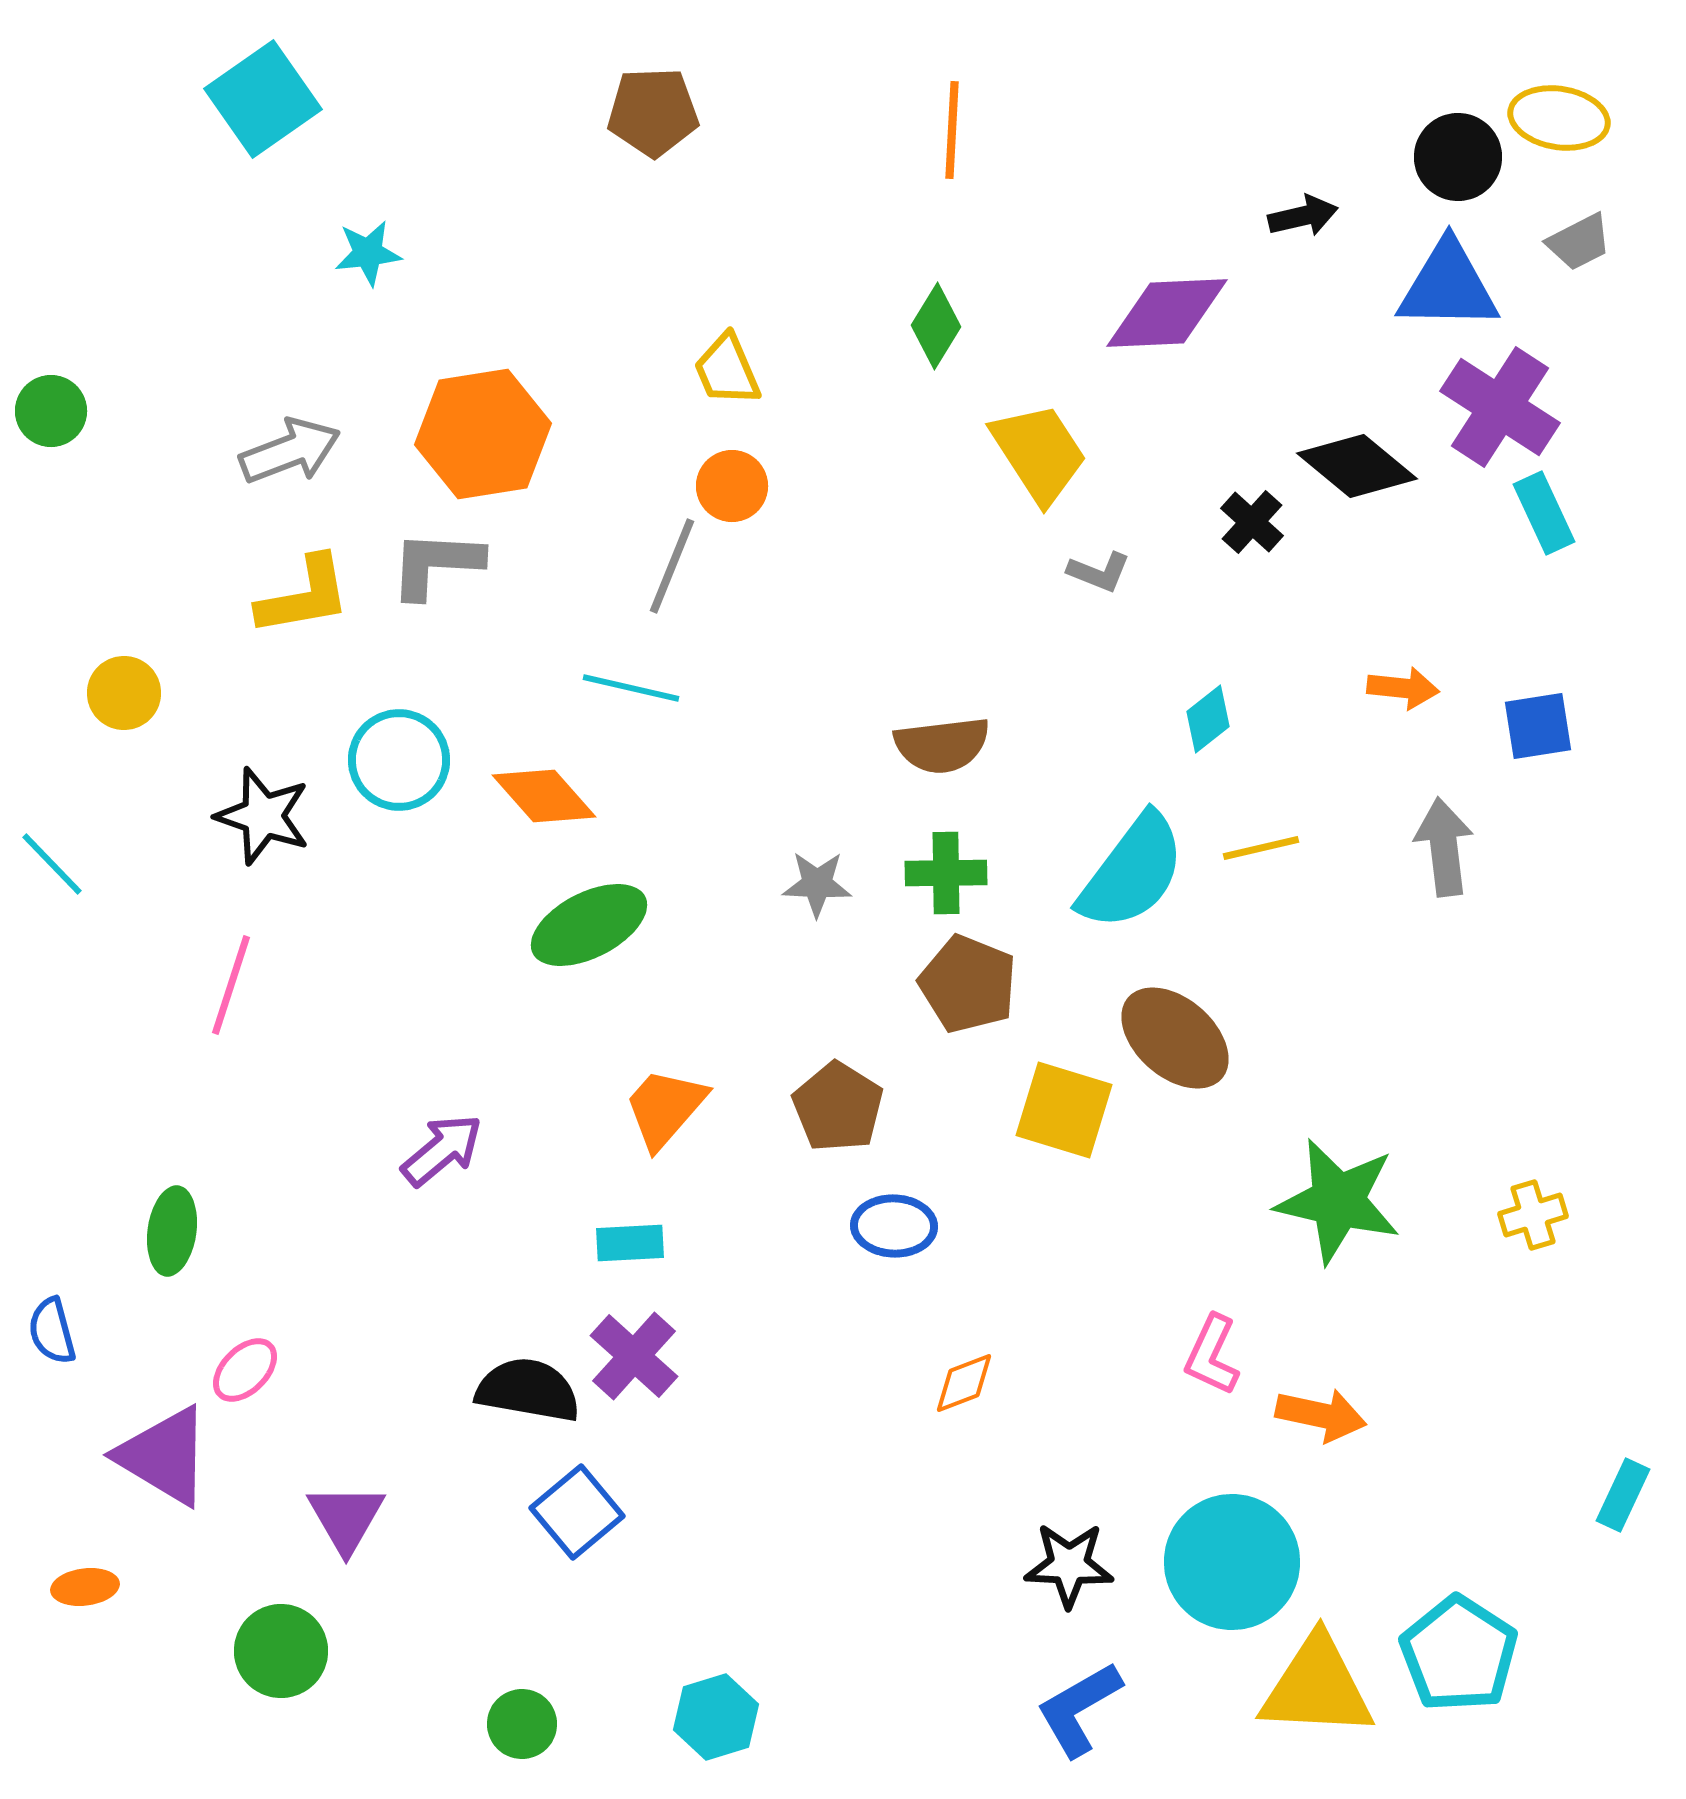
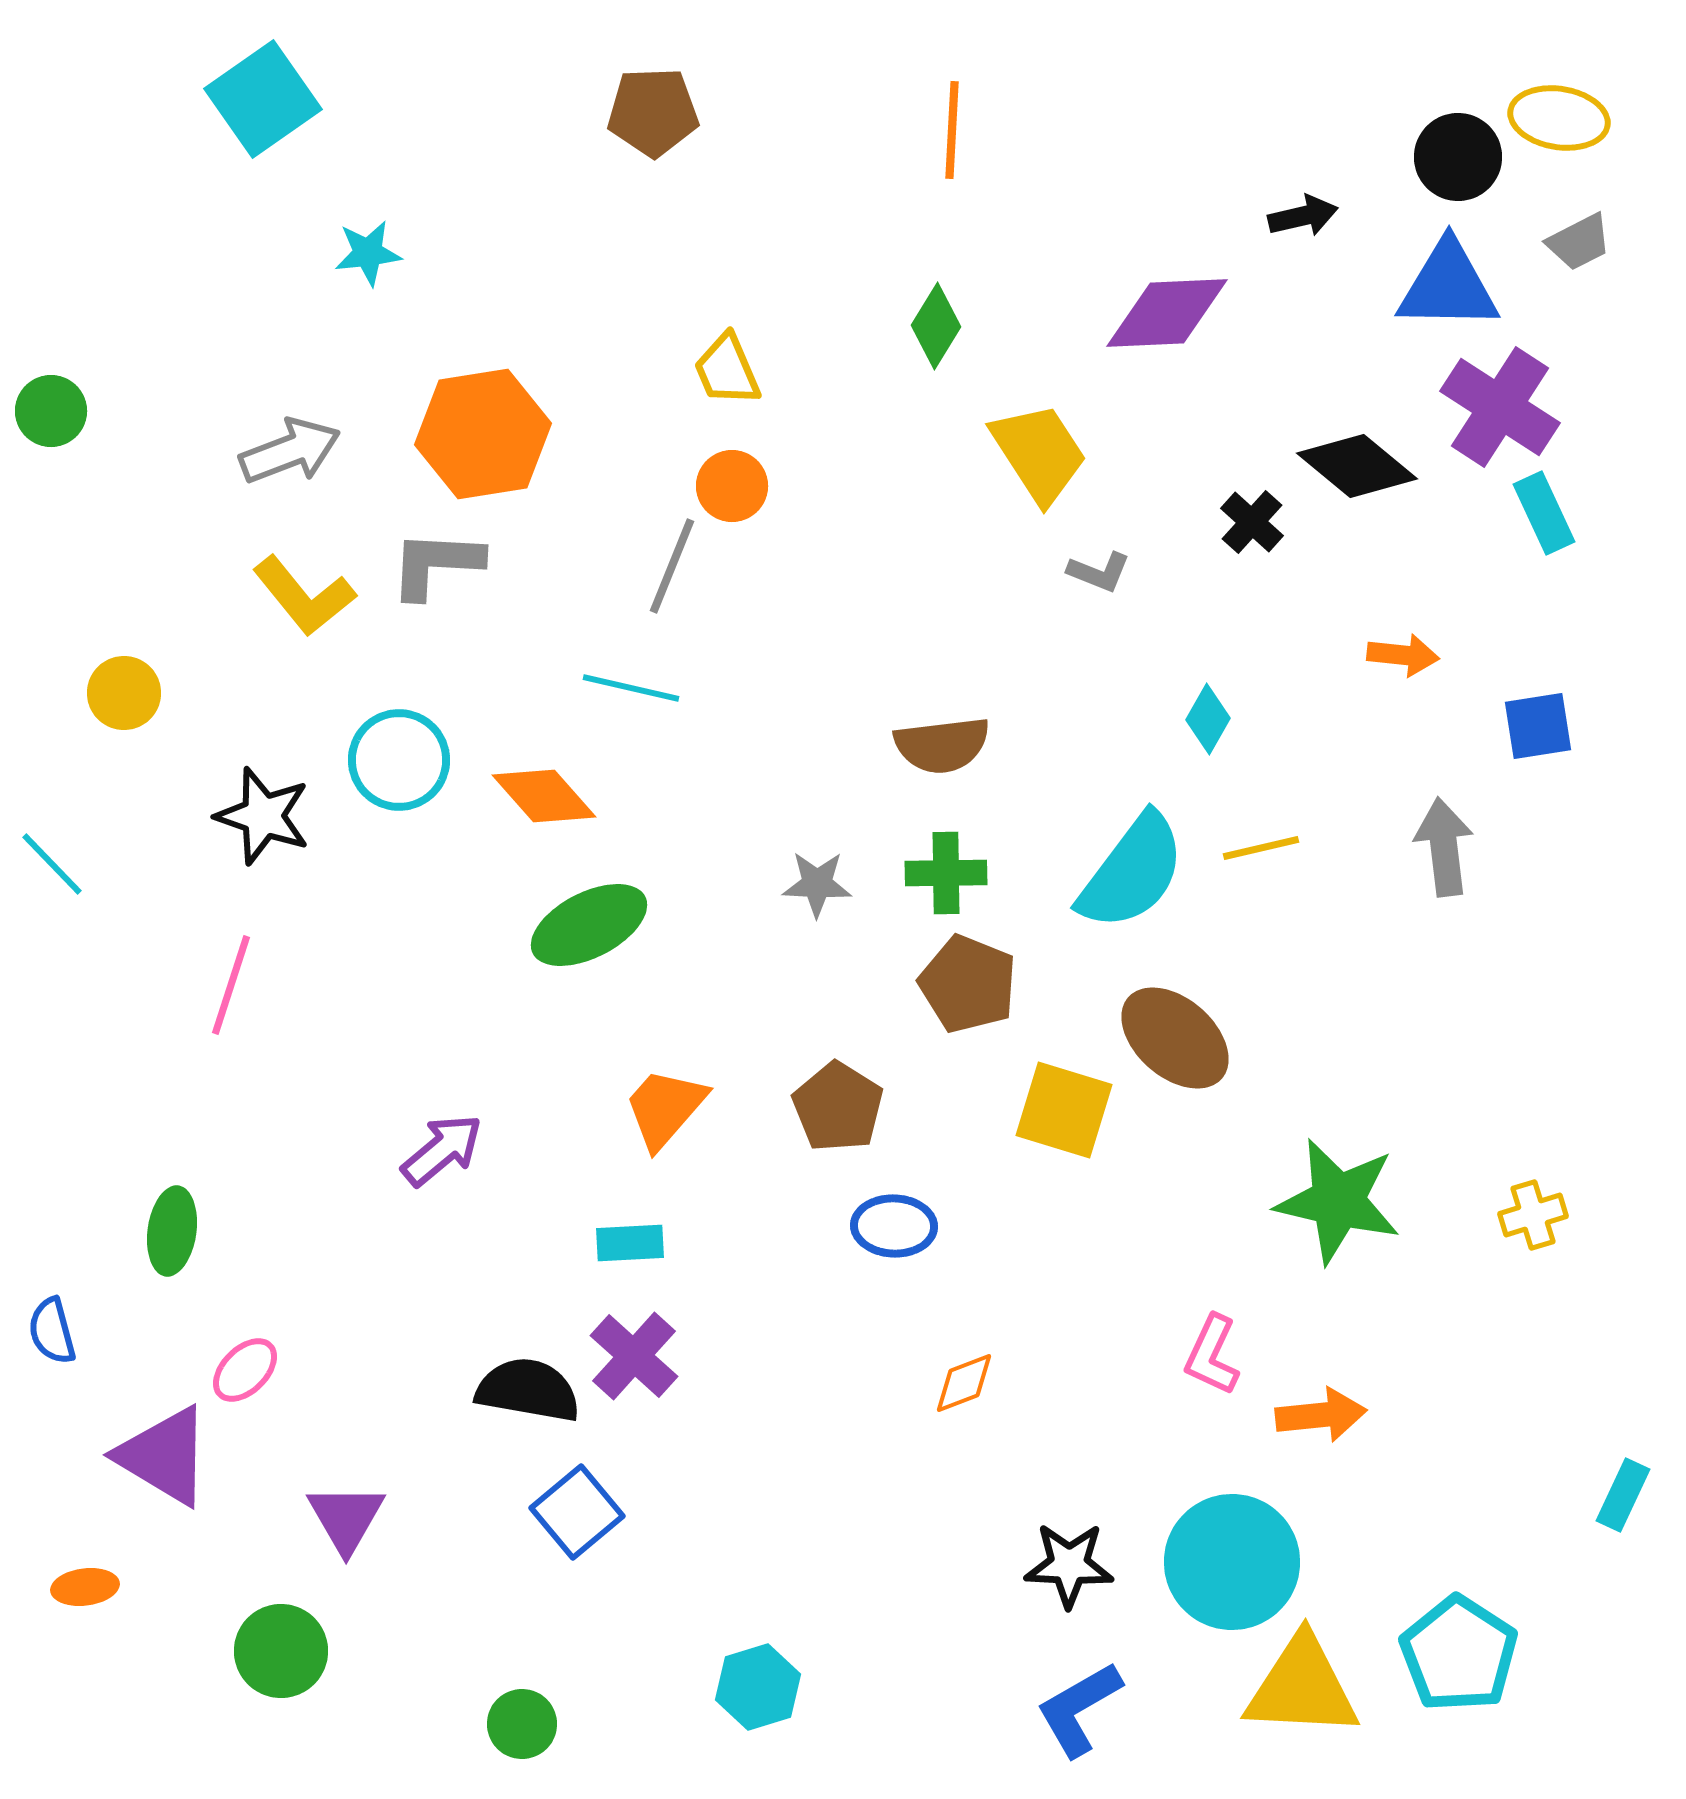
yellow L-shape at (304, 596): rotated 61 degrees clockwise
orange arrow at (1403, 688): moved 33 px up
cyan diamond at (1208, 719): rotated 22 degrees counterclockwise
orange arrow at (1321, 1415): rotated 18 degrees counterclockwise
yellow triangle at (1317, 1687): moved 15 px left
cyan hexagon at (716, 1717): moved 42 px right, 30 px up
